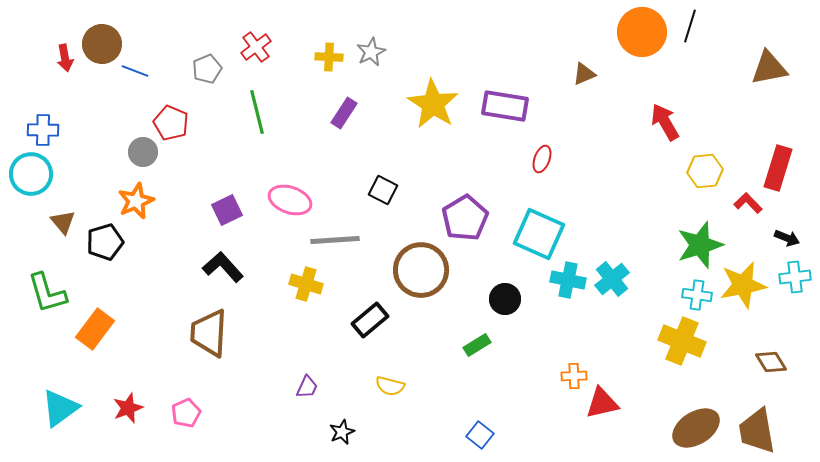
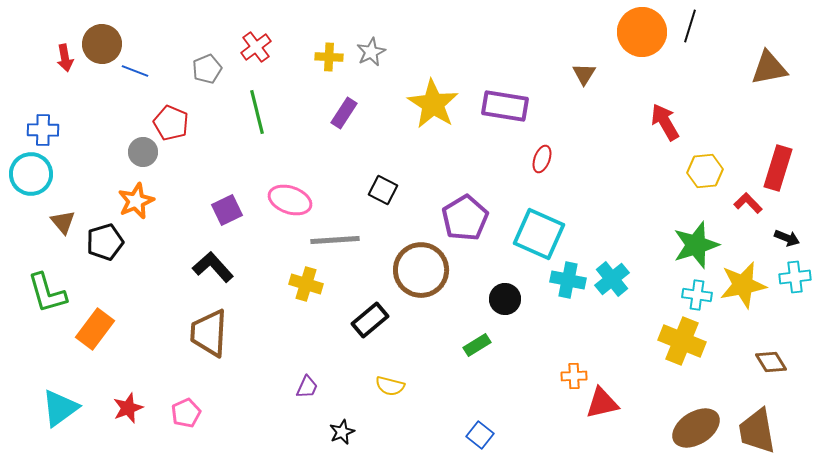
brown triangle at (584, 74): rotated 35 degrees counterclockwise
green star at (700, 245): moved 4 px left
black L-shape at (223, 267): moved 10 px left
